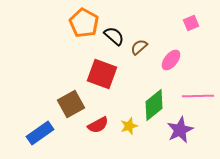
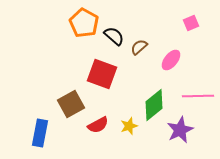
blue rectangle: rotated 44 degrees counterclockwise
